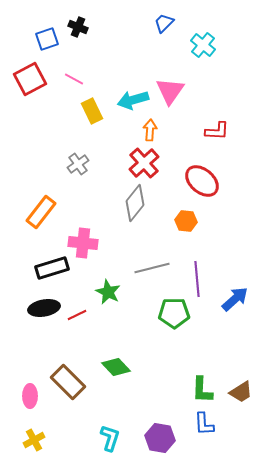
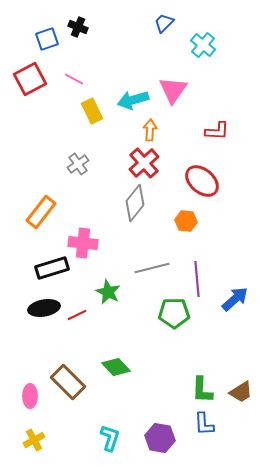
pink triangle: moved 3 px right, 1 px up
